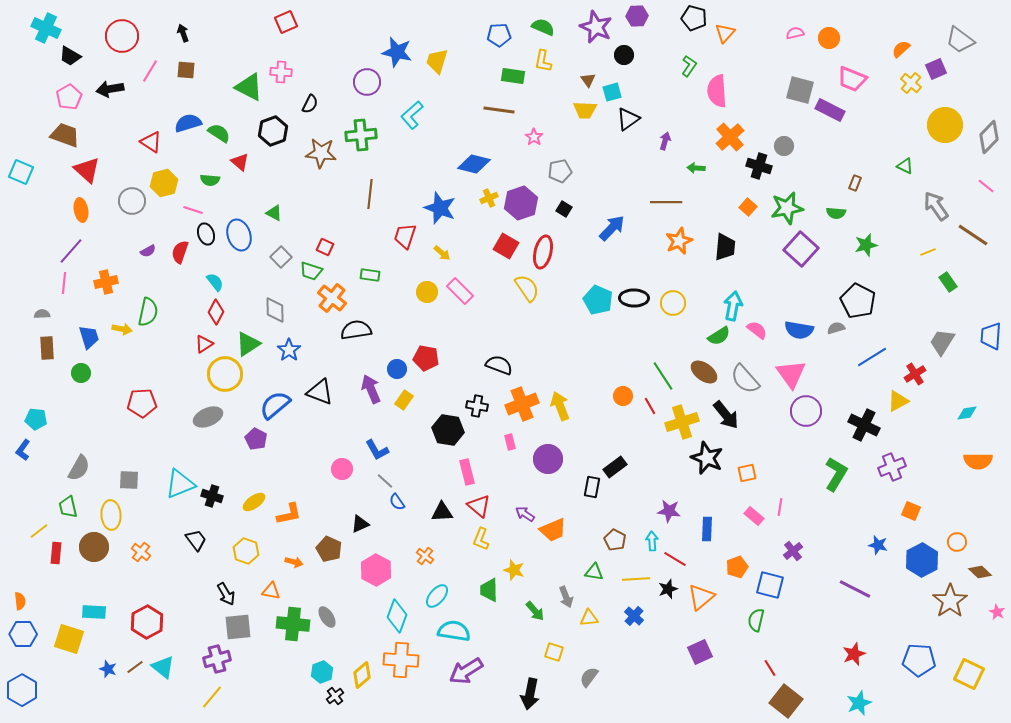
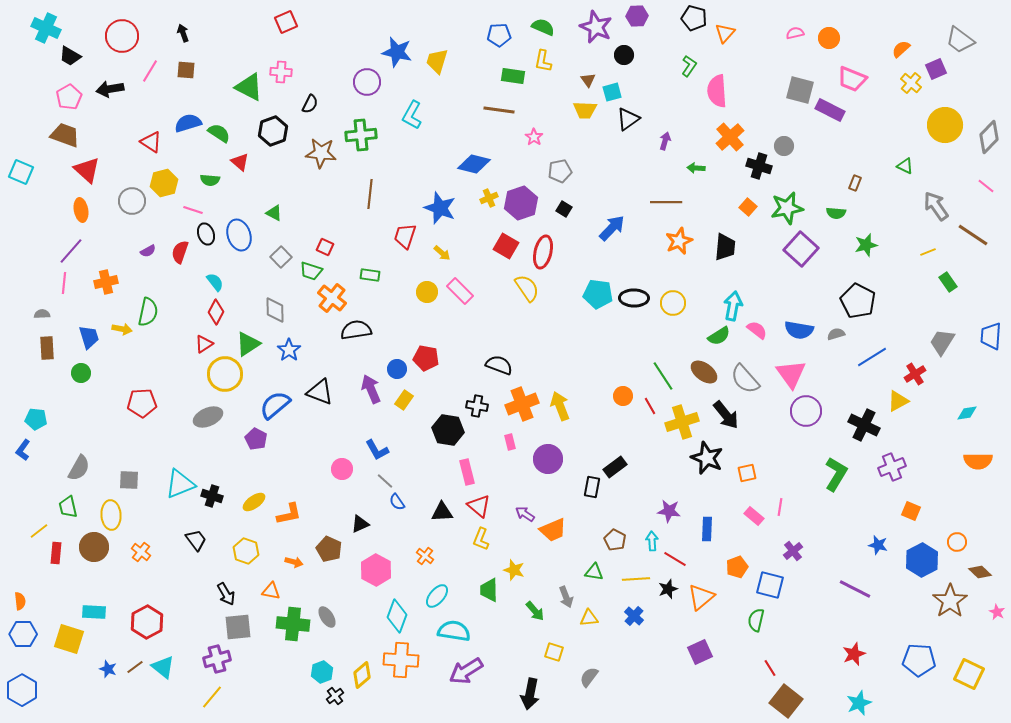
cyan L-shape at (412, 115): rotated 20 degrees counterclockwise
cyan pentagon at (598, 300): moved 6 px up; rotated 16 degrees counterclockwise
gray semicircle at (836, 328): moved 6 px down
